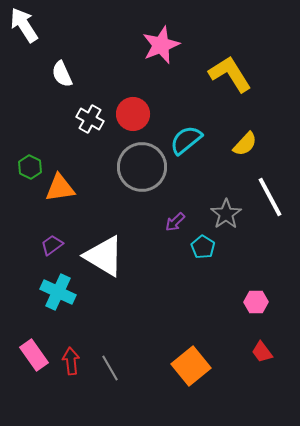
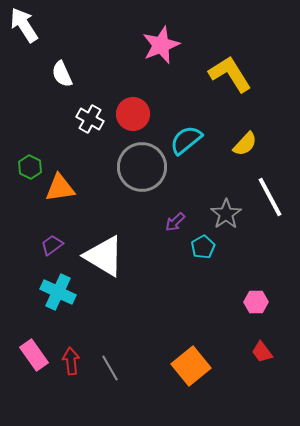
cyan pentagon: rotated 10 degrees clockwise
